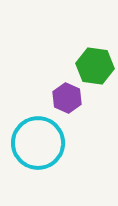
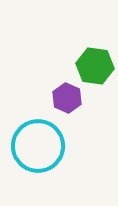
cyan circle: moved 3 px down
